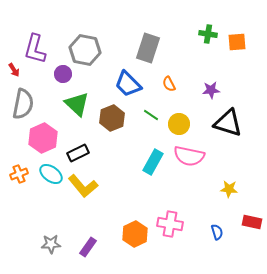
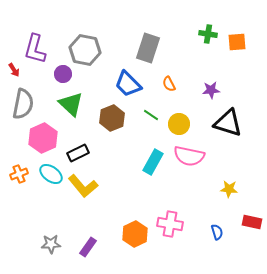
green triangle: moved 6 px left
